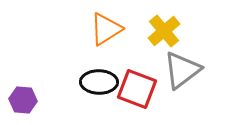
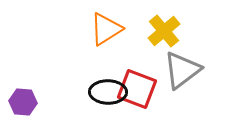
black ellipse: moved 9 px right, 10 px down
purple hexagon: moved 2 px down
